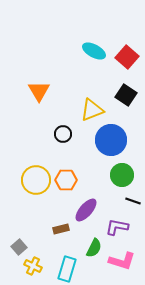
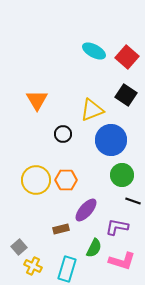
orange triangle: moved 2 px left, 9 px down
